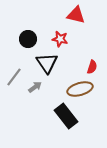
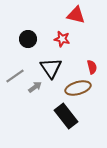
red star: moved 2 px right
black triangle: moved 4 px right, 5 px down
red semicircle: rotated 32 degrees counterclockwise
gray line: moved 1 px right, 1 px up; rotated 18 degrees clockwise
brown ellipse: moved 2 px left, 1 px up
